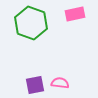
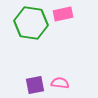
pink rectangle: moved 12 px left
green hexagon: rotated 12 degrees counterclockwise
